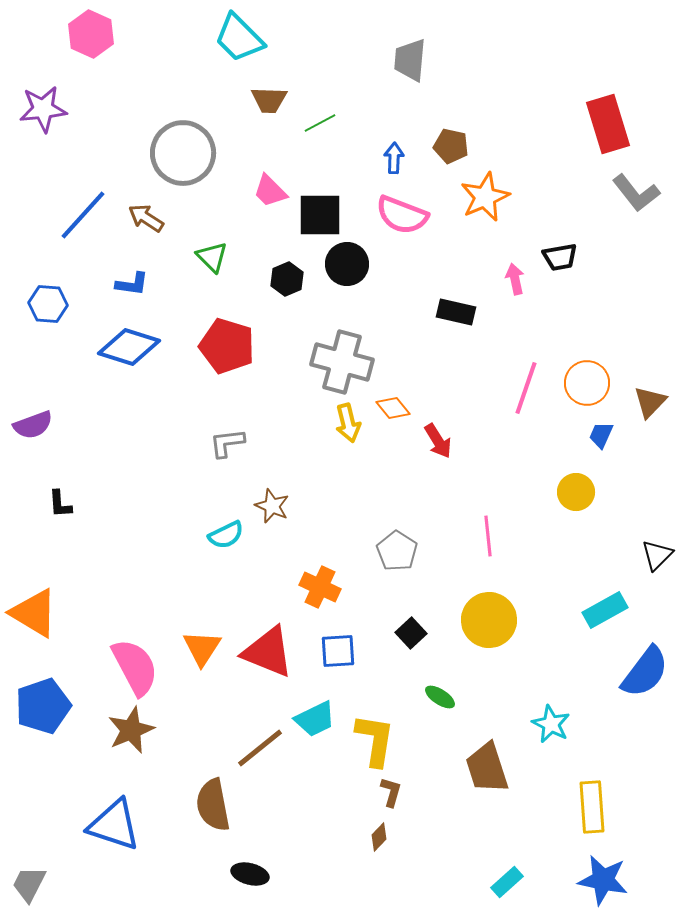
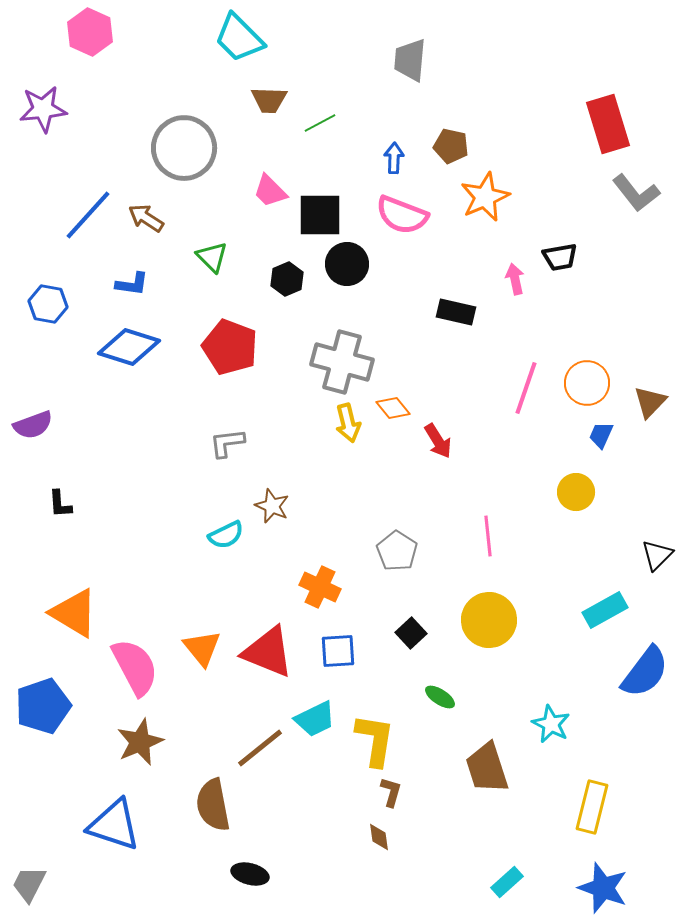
pink hexagon at (91, 34): moved 1 px left, 2 px up
gray circle at (183, 153): moved 1 px right, 5 px up
blue line at (83, 215): moved 5 px right
blue hexagon at (48, 304): rotated 6 degrees clockwise
red pentagon at (227, 346): moved 3 px right, 1 px down; rotated 4 degrees clockwise
orange triangle at (34, 613): moved 40 px right
orange triangle at (202, 648): rotated 12 degrees counterclockwise
brown star at (131, 730): moved 9 px right, 12 px down
yellow rectangle at (592, 807): rotated 18 degrees clockwise
brown diamond at (379, 837): rotated 52 degrees counterclockwise
blue star at (603, 880): moved 8 px down; rotated 9 degrees clockwise
